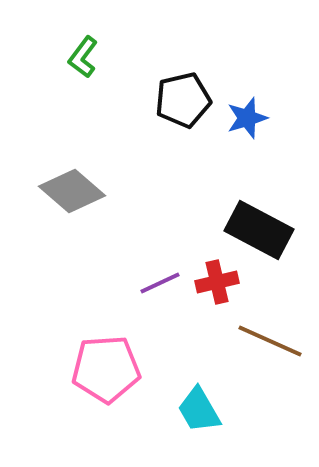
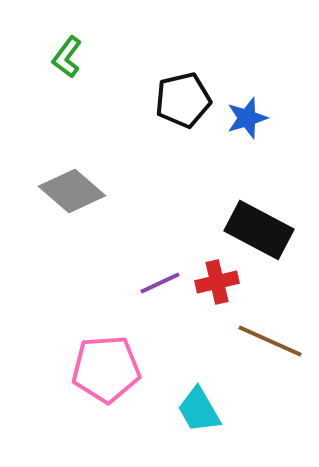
green L-shape: moved 16 px left
